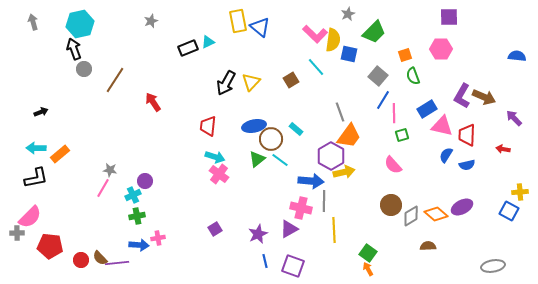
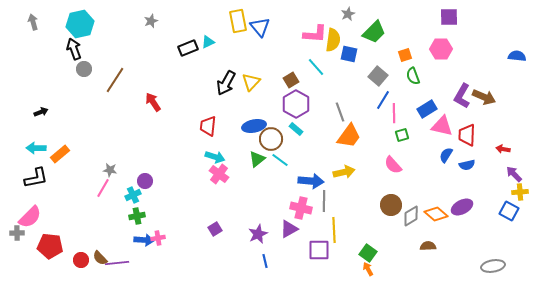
blue triangle at (260, 27): rotated 10 degrees clockwise
pink L-shape at (315, 34): rotated 40 degrees counterclockwise
purple arrow at (514, 118): moved 56 px down
purple hexagon at (331, 156): moved 35 px left, 52 px up
blue arrow at (139, 245): moved 5 px right, 5 px up
purple square at (293, 266): moved 26 px right, 16 px up; rotated 20 degrees counterclockwise
